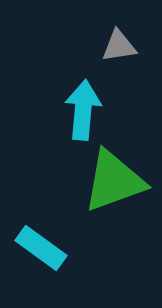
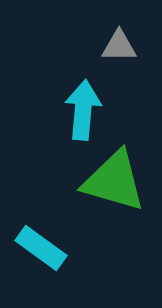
gray triangle: rotated 9 degrees clockwise
green triangle: rotated 36 degrees clockwise
